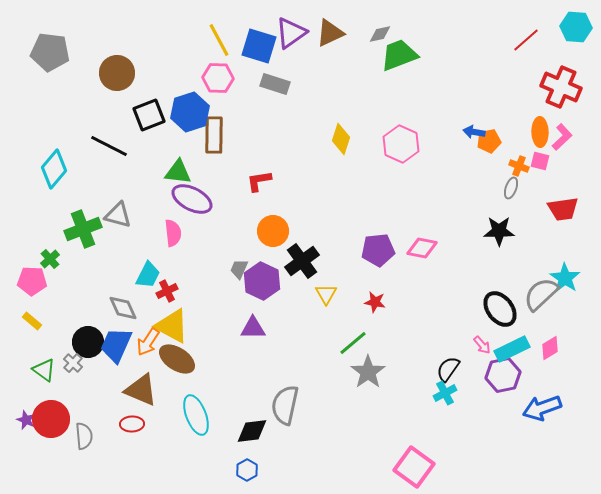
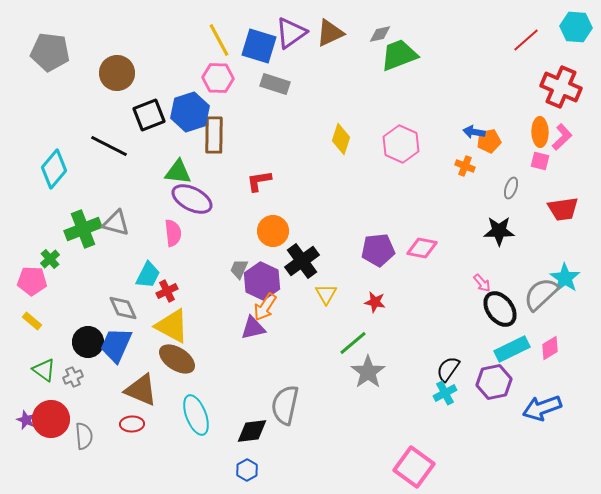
orange cross at (519, 166): moved 54 px left
gray triangle at (118, 215): moved 2 px left, 8 px down
purple triangle at (253, 328): rotated 12 degrees counterclockwise
orange arrow at (148, 342): moved 117 px right, 35 px up
pink arrow at (482, 345): moved 62 px up
gray cross at (73, 363): moved 14 px down; rotated 24 degrees clockwise
purple hexagon at (503, 375): moved 9 px left, 7 px down
